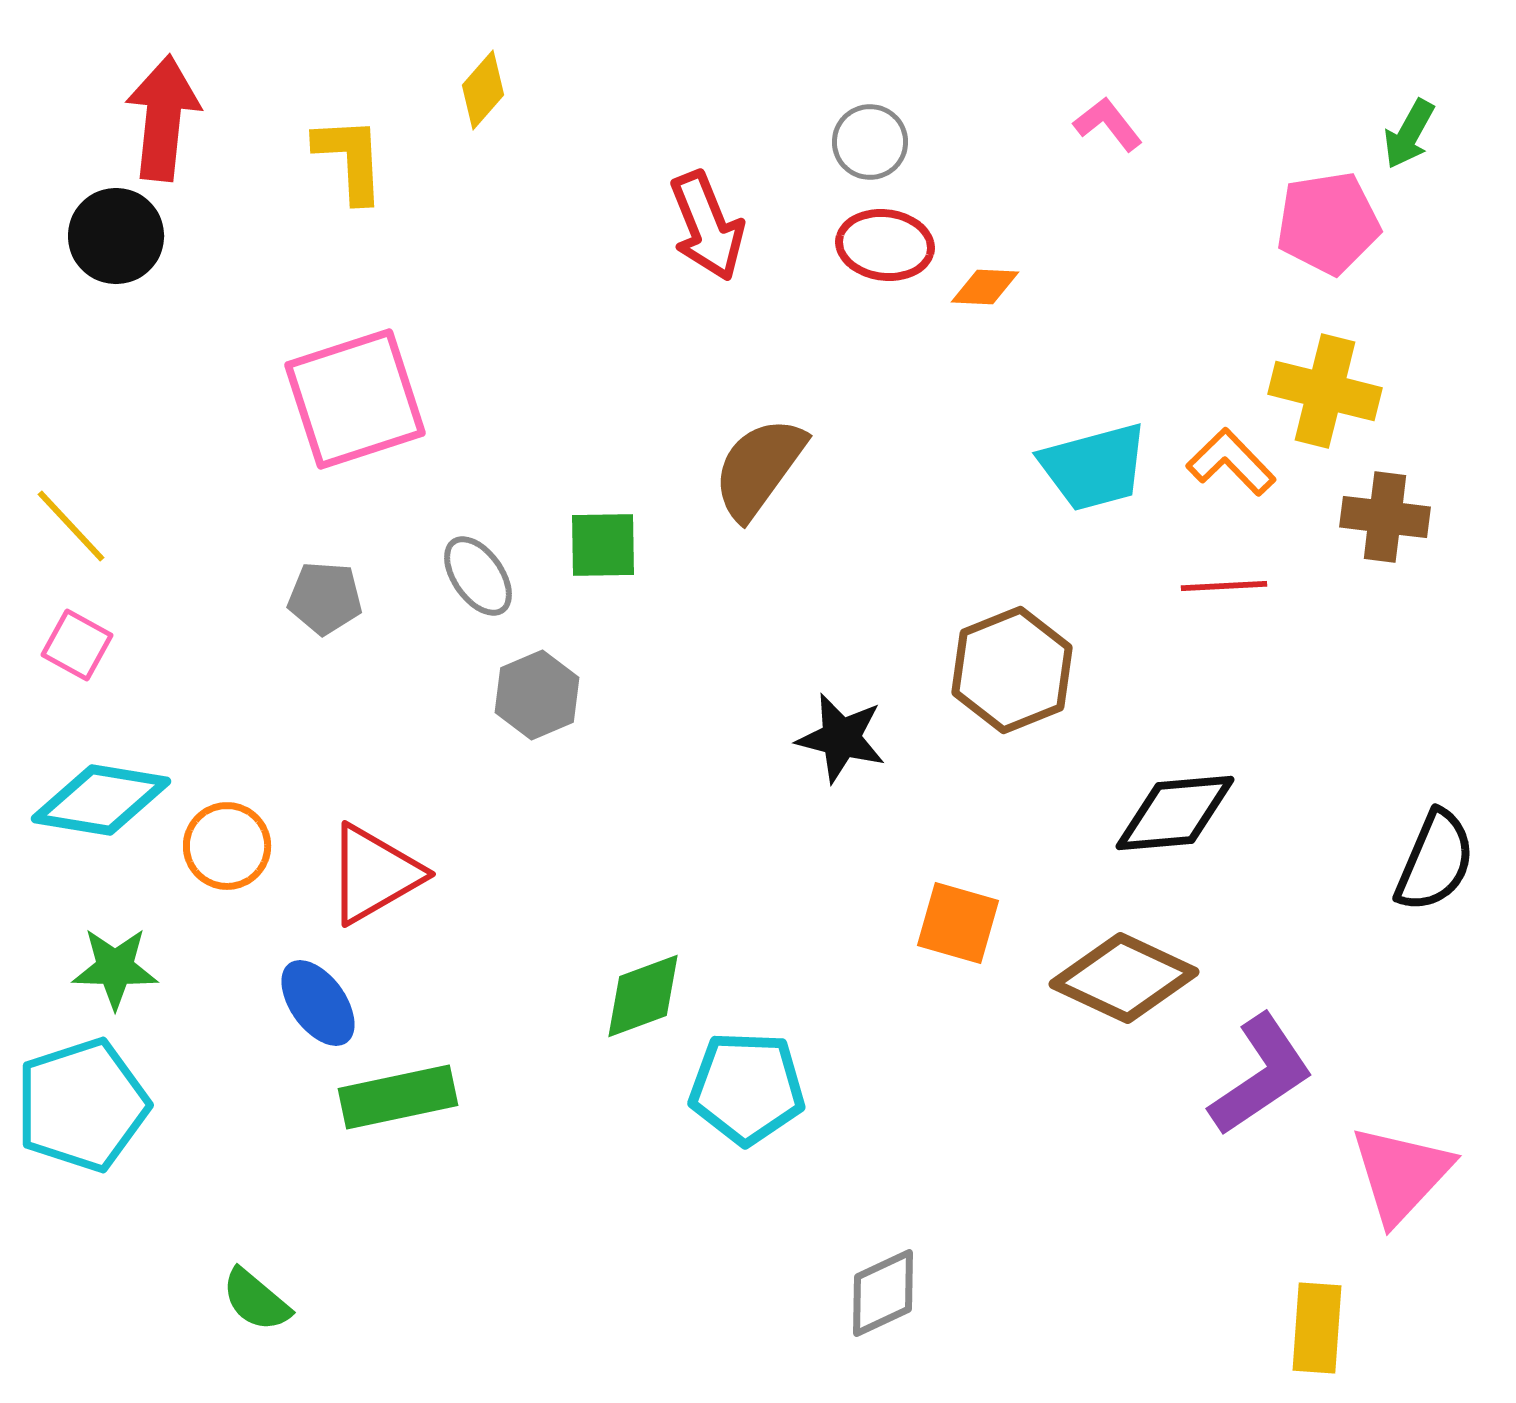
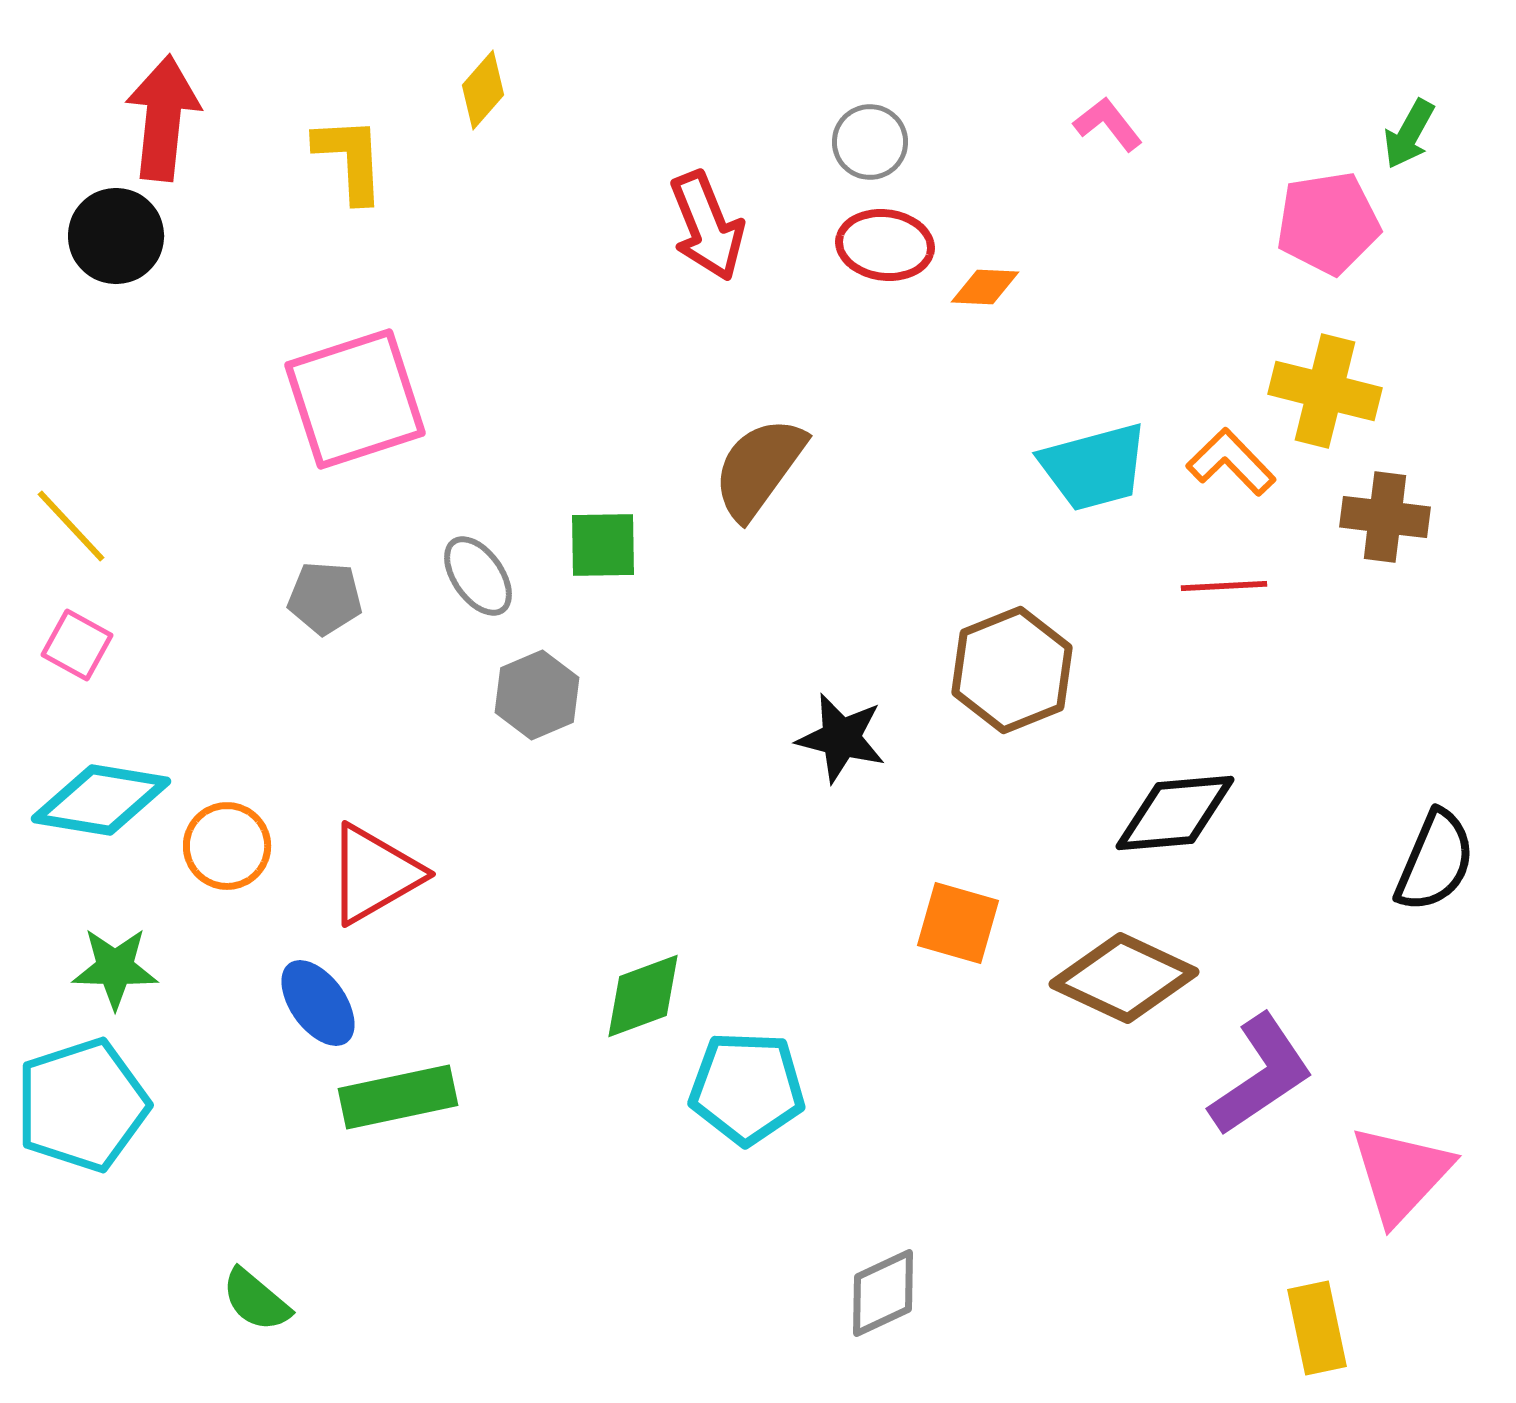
yellow rectangle at (1317, 1328): rotated 16 degrees counterclockwise
